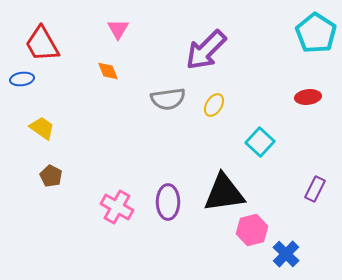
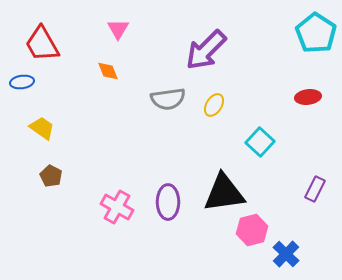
blue ellipse: moved 3 px down
